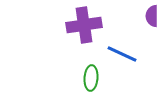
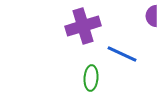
purple cross: moved 1 px left, 1 px down; rotated 8 degrees counterclockwise
